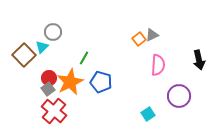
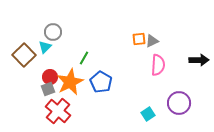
gray triangle: moved 6 px down
orange square: rotated 32 degrees clockwise
cyan triangle: moved 3 px right
black arrow: rotated 78 degrees counterclockwise
red circle: moved 1 px right, 1 px up
blue pentagon: rotated 15 degrees clockwise
gray square: rotated 16 degrees clockwise
purple circle: moved 7 px down
red cross: moved 4 px right
